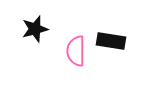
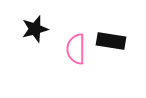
pink semicircle: moved 2 px up
